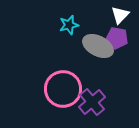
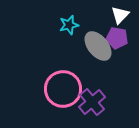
gray ellipse: rotated 24 degrees clockwise
